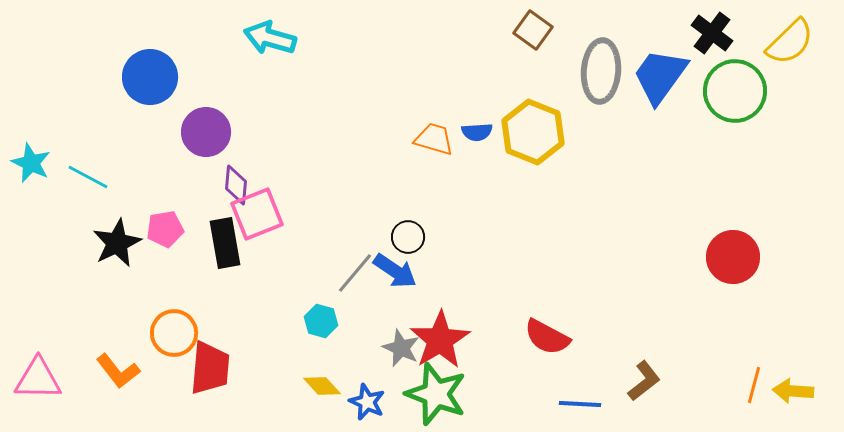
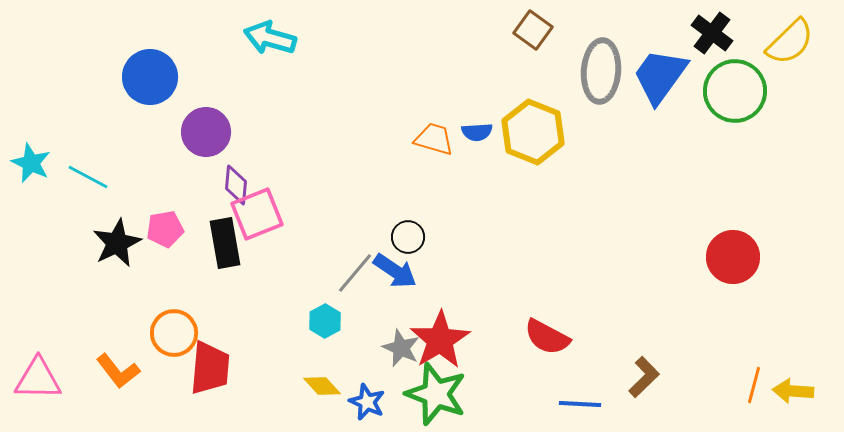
cyan hexagon: moved 4 px right; rotated 16 degrees clockwise
brown L-shape: moved 4 px up; rotated 6 degrees counterclockwise
